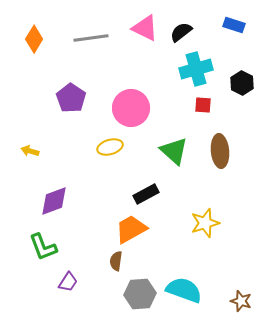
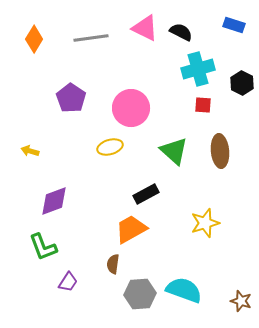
black semicircle: rotated 65 degrees clockwise
cyan cross: moved 2 px right
brown semicircle: moved 3 px left, 3 px down
